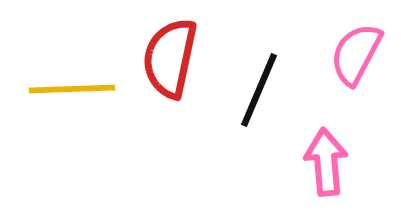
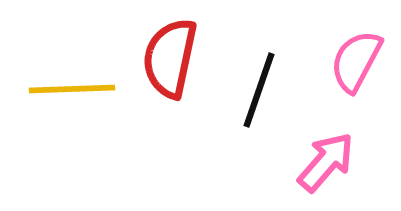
pink semicircle: moved 7 px down
black line: rotated 4 degrees counterclockwise
pink arrow: rotated 46 degrees clockwise
